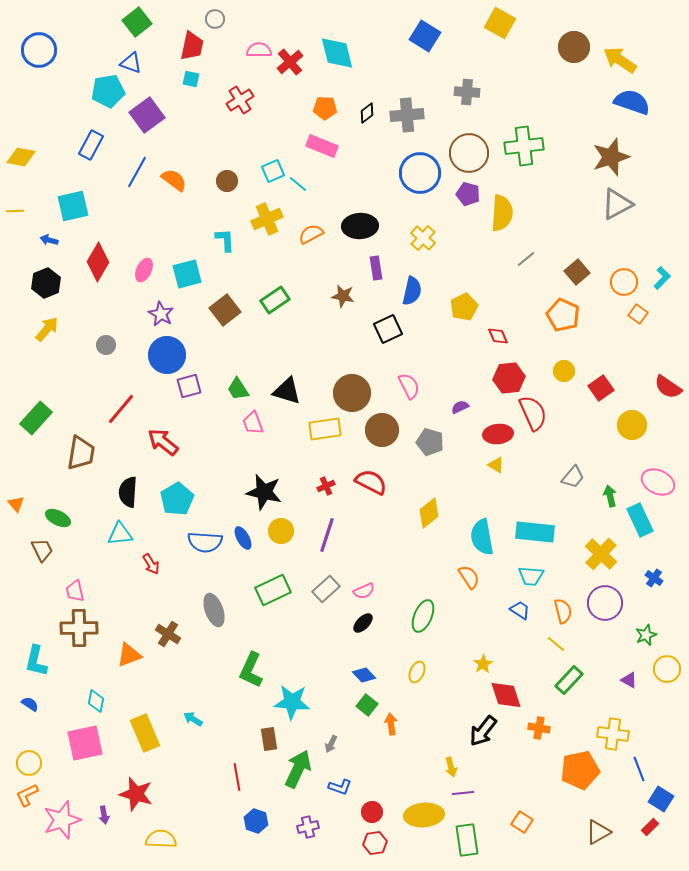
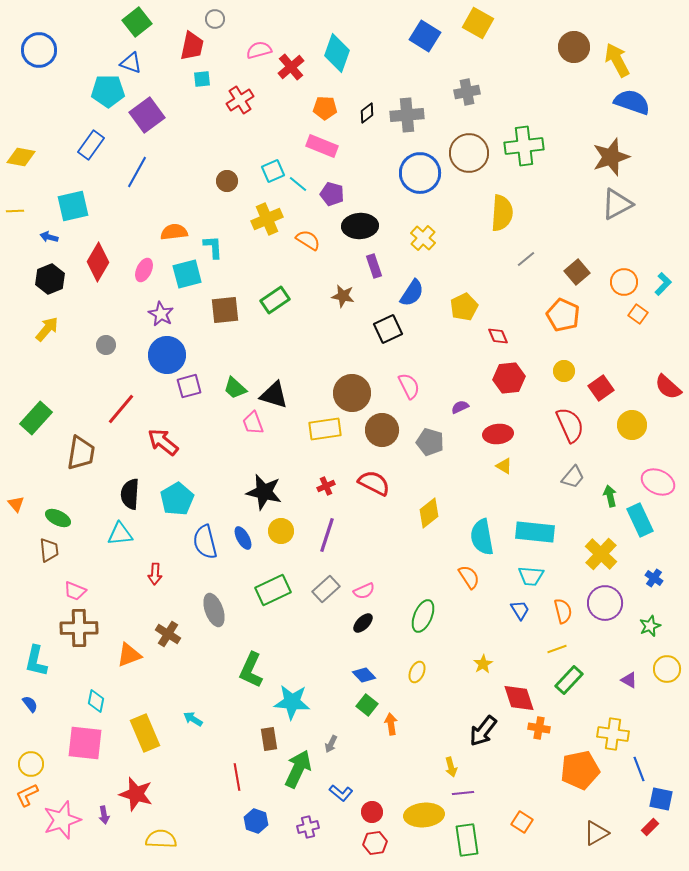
yellow square at (500, 23): moved 22 px left
pink semicircle at (259, 50): rotated 15 degrees counterclockwise
cyan diamond at (337, 53): rotated 33 degrees clockwise
yellow arrow at (620, 60): moved 3 px left; rotated 28 degrees clockwise
red cross at (290, 62): moved 1 px right, 5 px down
cyan square at (191, 79): moved 11 px right; rotated 18 degrees counterclockwise
cyan pentagon at (108, 91): rotated 8 degrees clockwise
gray cross at (467, 92): rotated 15 degrees counterclockwise
blue rectangle at (91, 145): rotated 8 degrees clockwise
orange semicircle at (174, 180): moved 52 px down; rotated 44 degrees counterclockwise
purple pentagon at (468, 194): moved 136 px left
orange semicircle at (311, 234): moved 3 px left, 6 px down; rotated 60 degrees clockwise
blue arrow at (49, 240): moved 3 px up
cyan L-shape at (225, 240): moved 12 px left, 7 px down
purple rectangle at (376, 268): moved 2 px left, 2 px up; rotated 10 degrees counterclockwise
cyan L-shape at (662, 278): moved 1 px right, 6 px down
black hexagon at (46, 283): moved 4 px right, 4 px up
blue semicircle at (412, 291): moved 2 px down; rotated 20 degrees clockwise
brown square at (225, 310): rotated 32 degrees clockwise
red semicircle at (668, 387): rotated 8 degrees clockwise
green trapezoid at (238, 389): moved 3 px left, 1 px up; rotated 15 degrees counterclockwise
black triangle at (287, 391): moved 13 px left, 4 px down
red semicircle at (533, 413): moved 37 px right, 12 px down
yellow triangle at (496, 465): moved 8 px right, 1 px down
red semicircle at (371, 482): moved 3 px right, 1 px down
black semicircle at (128, 492): moved 2 px right, 2 px down
blue semicircle at (205, 542): rotated 72 degrees clockwise
brown trapezoid at (42, 550): moved 7 px right; rotated 20 degrees clockwise
red arrow at (151, 564): moved 4 px right, 10 px down; rotated 35 degrees clockwise
pink trapezoid at (75, 591): rotated 55 degrees counterclockwise
blue trapezoid at (520, 610): rotated 25 degrees clockwise
green star at (646, 635): moved 4 px right, 9 px up
yellow line at (556, 644): moved 1 px right, 5 px down; rotated 60 degrees counterclockwise
red diamond at (506, 695): moved 13 px right, 3 px down
blue semicircle at (30, 704): rotated 18 degrees clockwise
pink square at (85, 743): rotated 18 degrees clockwise
yellow circle at (29, 763): moved 2 px right, 1 px down
blue L-shape at (340, 787): moved 1 px right, 6 px down; rotated 20 degrees clockwise
blue square at (661, 799): rotated 20 degrees counterclockwise
brown triangle at (598, 832): moved 2 px left, 1 px down
